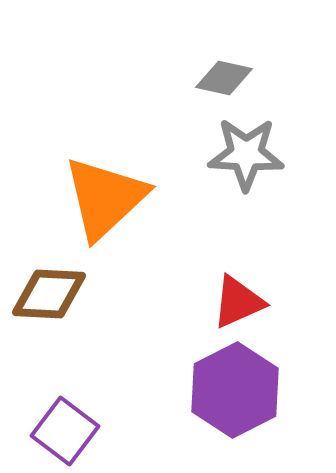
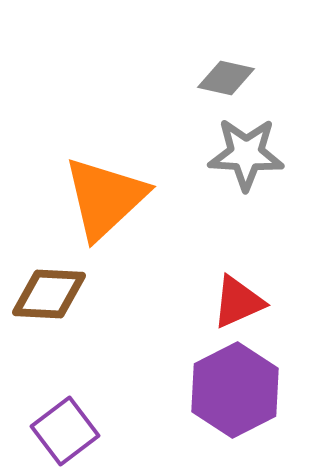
gray diamond: moved 2 px right
purple square: rotated 16 degrees clockwise
